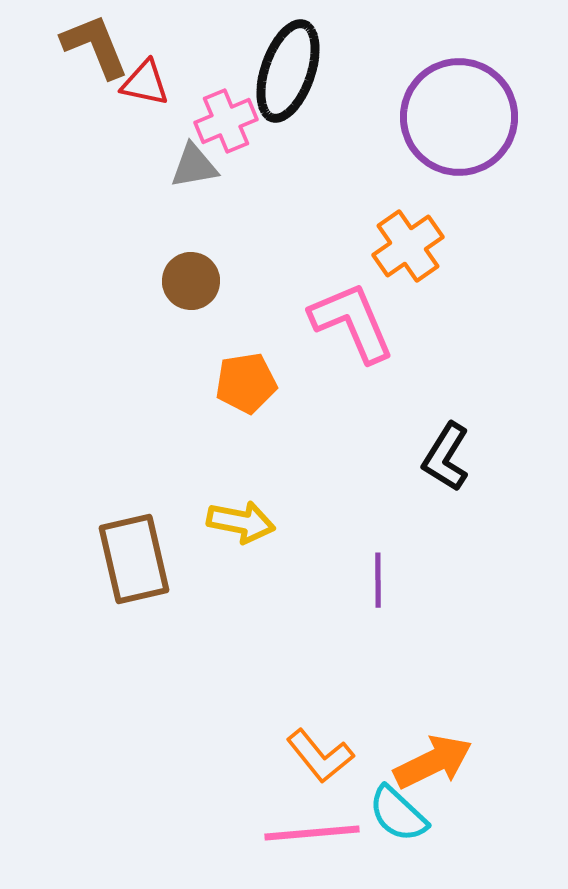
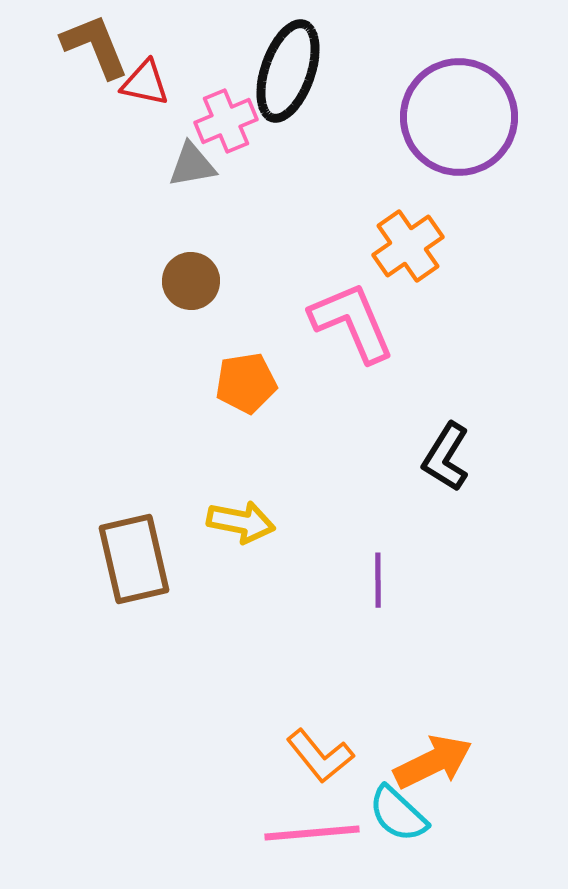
gray triangle: moved 2 px left, 1 px up
